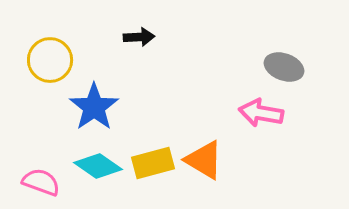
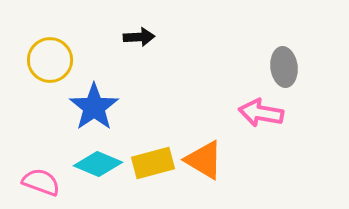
gray ellipse: rotated 63 degrees clockwise
cyan diamond: moved 2 px up; rotated 12 degrees counterclockwise
